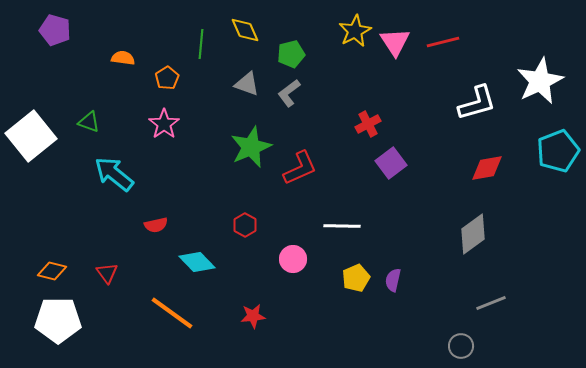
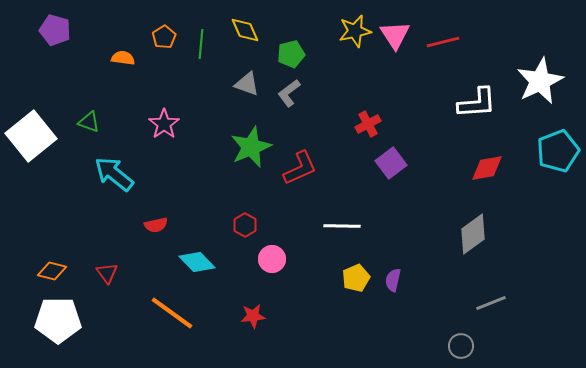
yellow star: rotated 16 degrees clockwise
pink triangle: moved 7 px up
orange pentagon: moved 3 px left, 41 px up
white L-shape: rotated 12 degrees clockwise
pink circle: moved 21 px left
